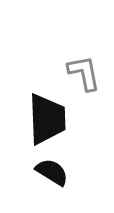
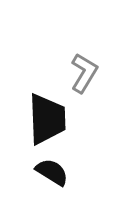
gray L-shape: rotated 42 degrees clockwise
